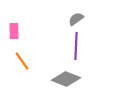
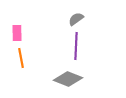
pink rectangle: moved 3 px right, 2 px down
orange line: moved 1 px left, 3 px up; rotated 24 degrees clockwise
gray diamond: moved 2 px right
